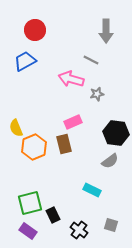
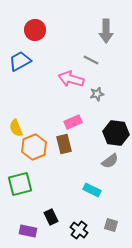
blue trapezoid: moved 5 px left
green square: moved 10 px left, 19 px up
black rectangle: moved 2 px left, 2 px down
purple rectangle: rotated 24 degrees counterclockwise
